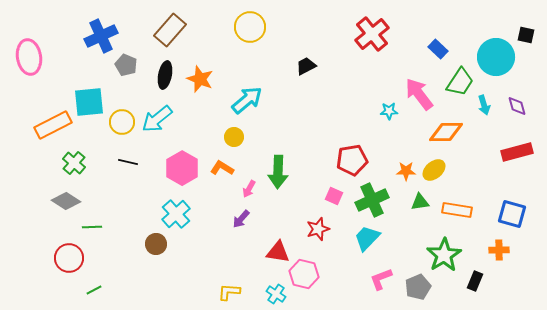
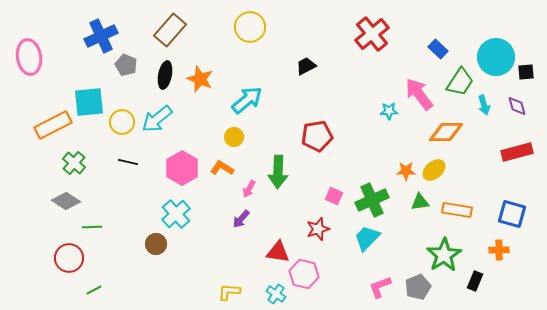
black square at (526, 35): moved 37 px down; rotated 18 degrees counterclockwise
red pentagon at (352, 160): moved 35 px left, 24 px up
pink L-shape at (381, 279): moved 1 px left, 8 px down
